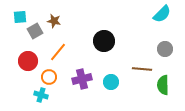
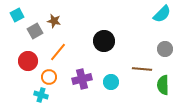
cyan square: moved 3 px left, 2 px up; rotated 24 degrees counterclockwise
